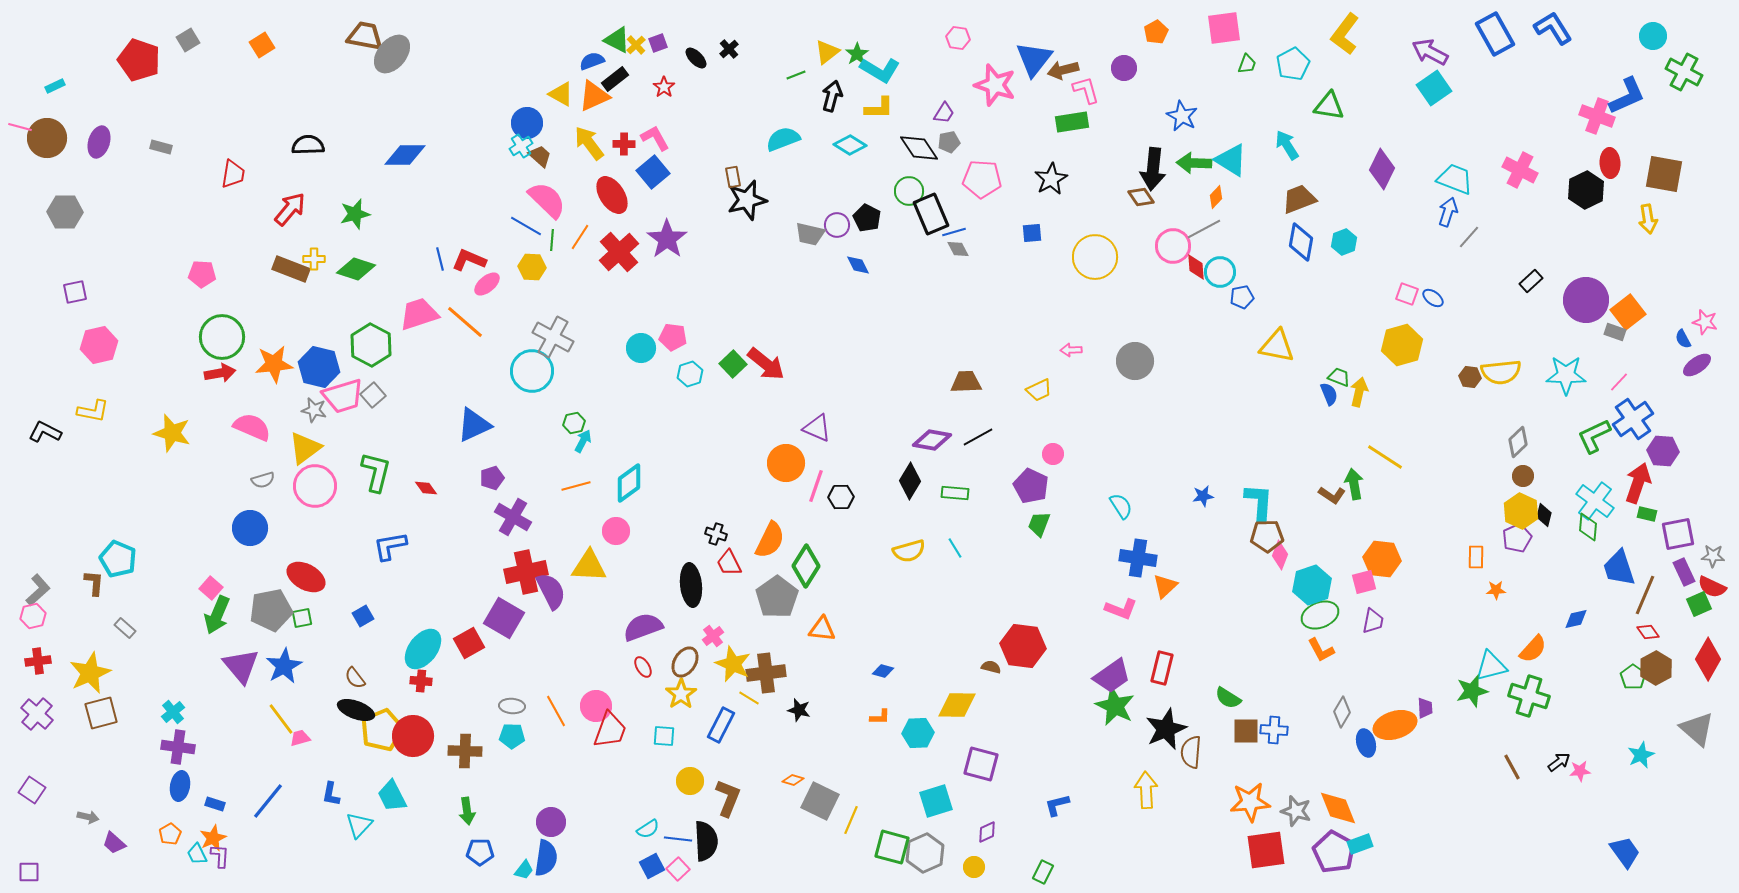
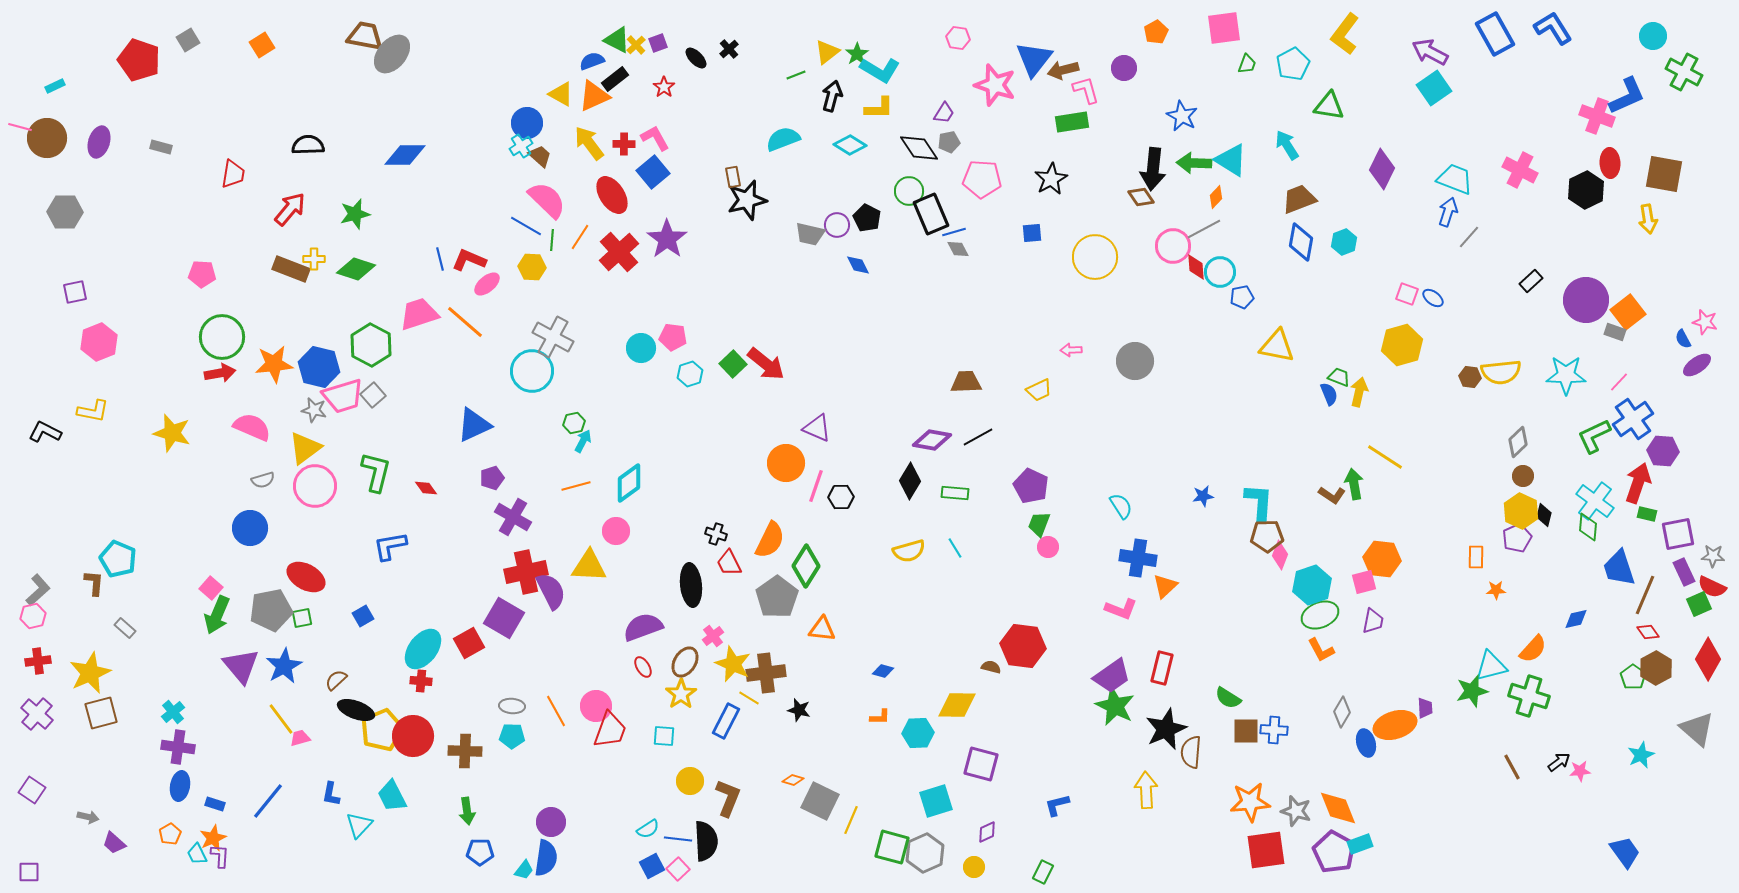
pink hexagon at (99, 345): moved 3 px up; rotated 9 degrees counterclockwise
pink circle at (1053, 454): moved 5 px left, 93 px down
brown semicircle at (355, 678): moved 19 px left, 2 px down; rotated 85 degrees clockwise
blue rectangle at (721, 725): moved 5 px right, 4 px up
